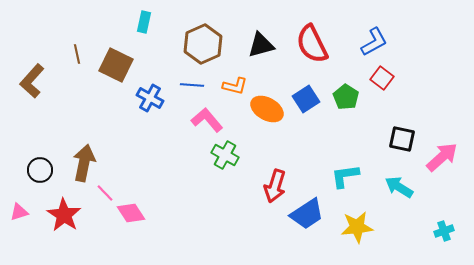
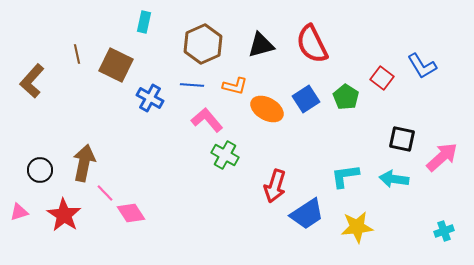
blue L-shape: moved 48 px right, 24 px down; rotated 88 degrees clockwise
cyan arrow: moved 5 px left, 8 px up; rotated 24 degrees counterclockwise
